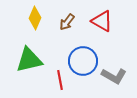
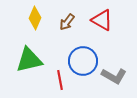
red triangle: moved 1 px up
